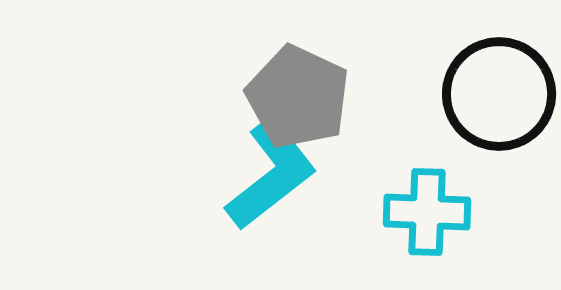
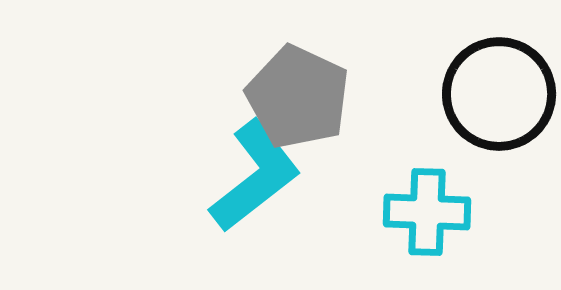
cyan L-shape: moved 16 px left, 2 px down
